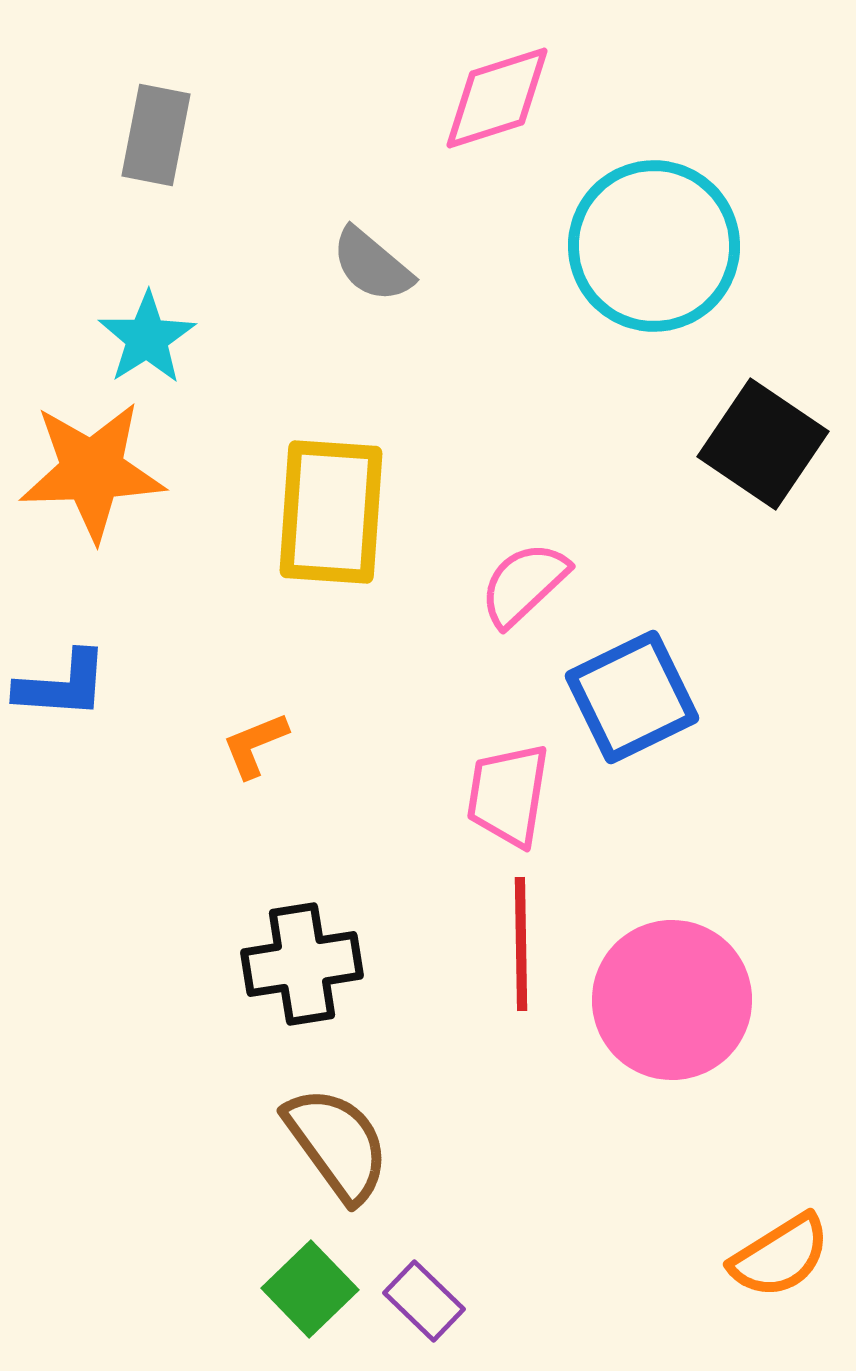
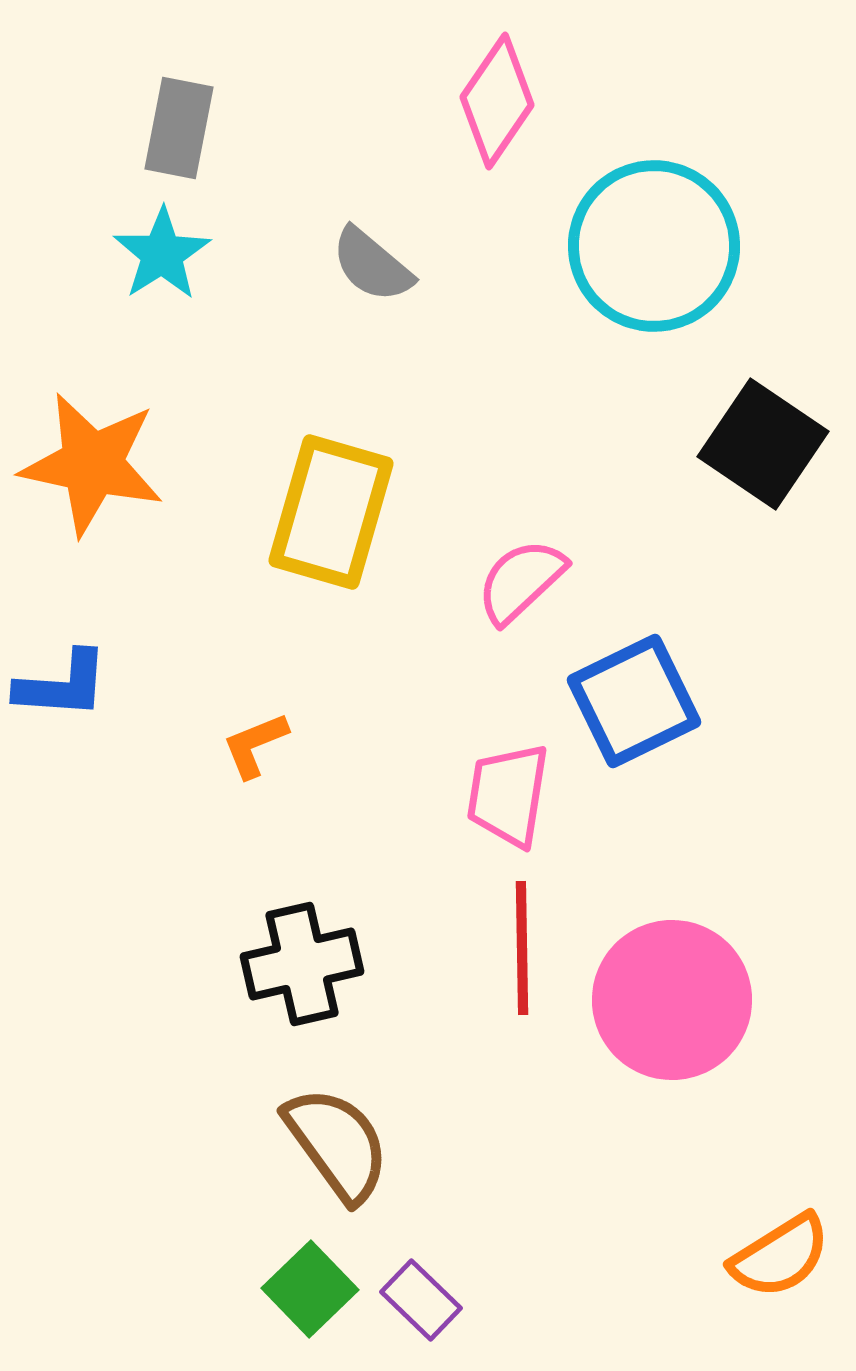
pink diamond: moved 3 px down; rotated 38 degrees counterclockwise
gray rectangle: moved 23 px right, 7 px up
cyan star: moved 15 px right, 84 px up
orange star: moved 7 px up; rotated 14 degrees clockwise
yellow rectangle: rotated 12 degrees clockwise
pink semicircle: moved 3 px left, 3 px up
blue square: moved 2 px right, 4 px down
red line: moved 1 px right, 4 px down
black cross: rotated 4 degrees counterclockwise
purple rectangle: moved 3 px left, 1 px up
